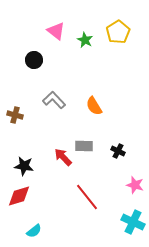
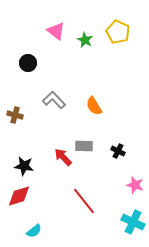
yellow pentagon: rotated 15 degrees counterclockwise
black circle: moved 6 px left, 3 px down
red line: moved 3 px left, 4 px down
